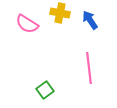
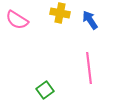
pink semicircle: moved 10 px left, 4 px up
